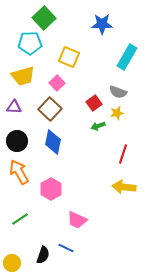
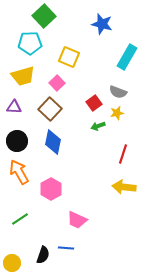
green square: moved 2 px up
blue star: rotated 15 degrees clockwise
blue line: rotated 21 degrees counterclockwise
